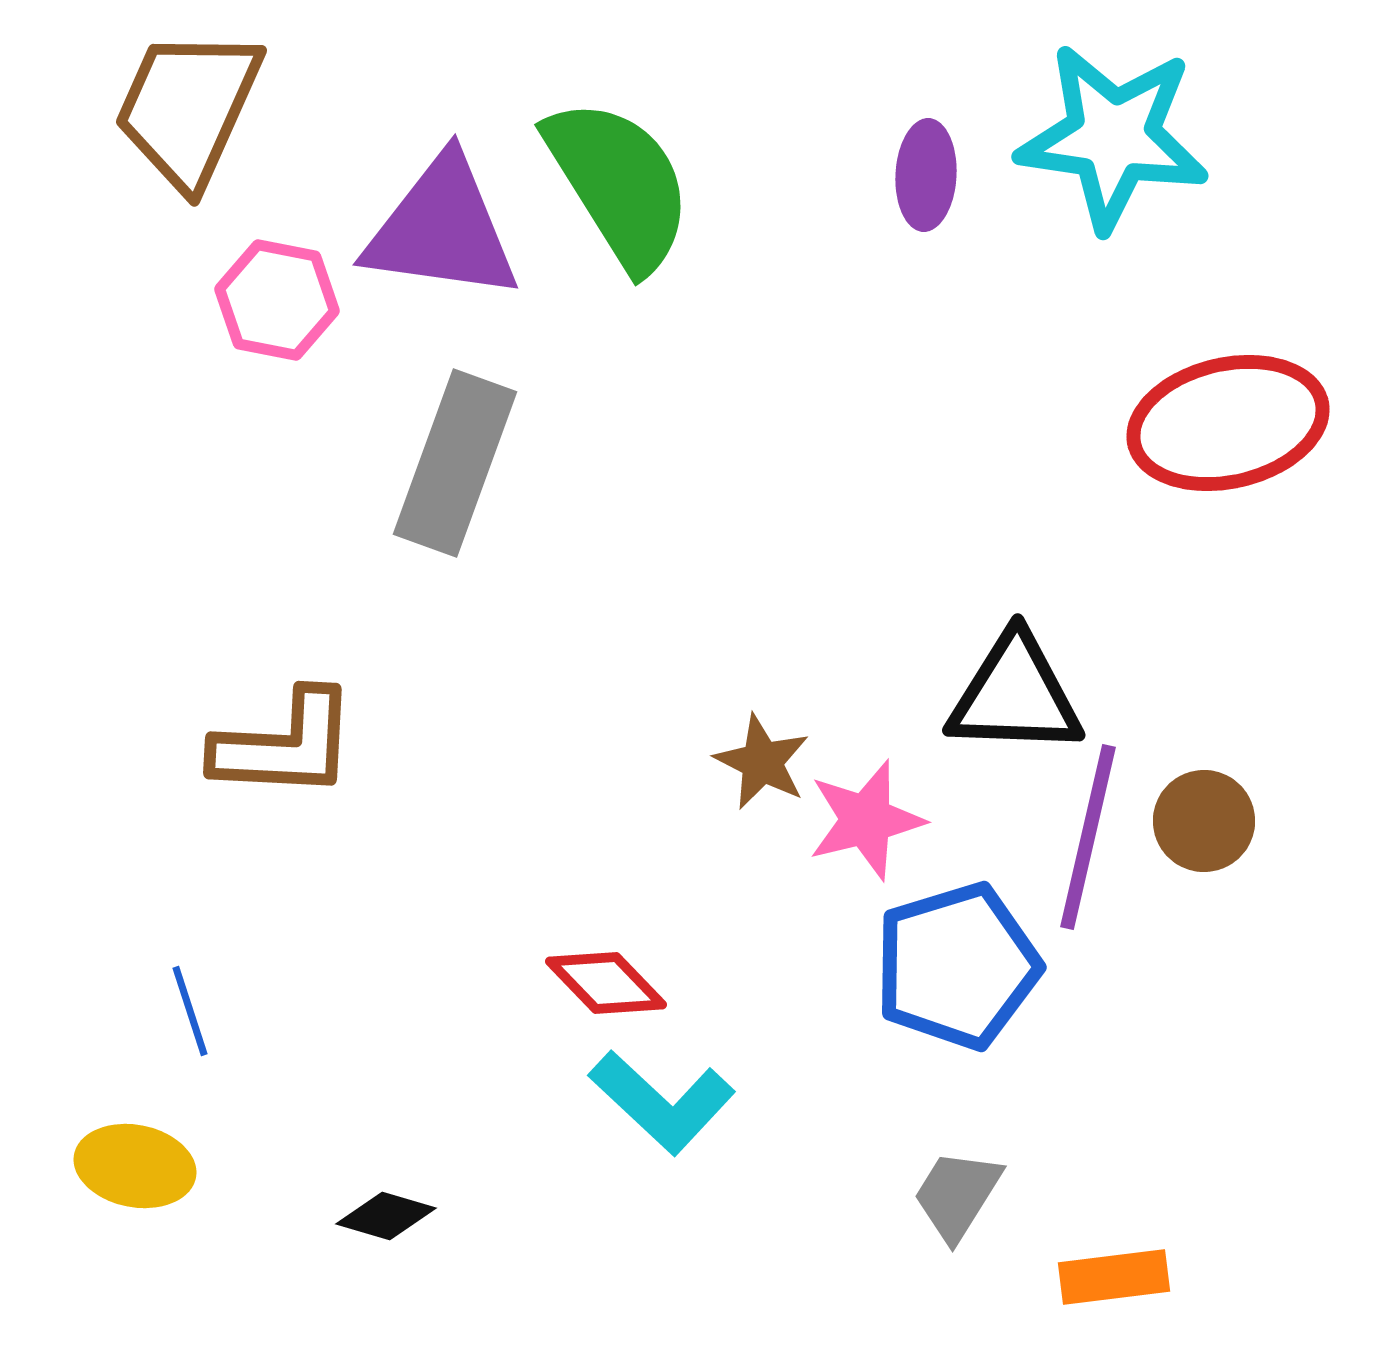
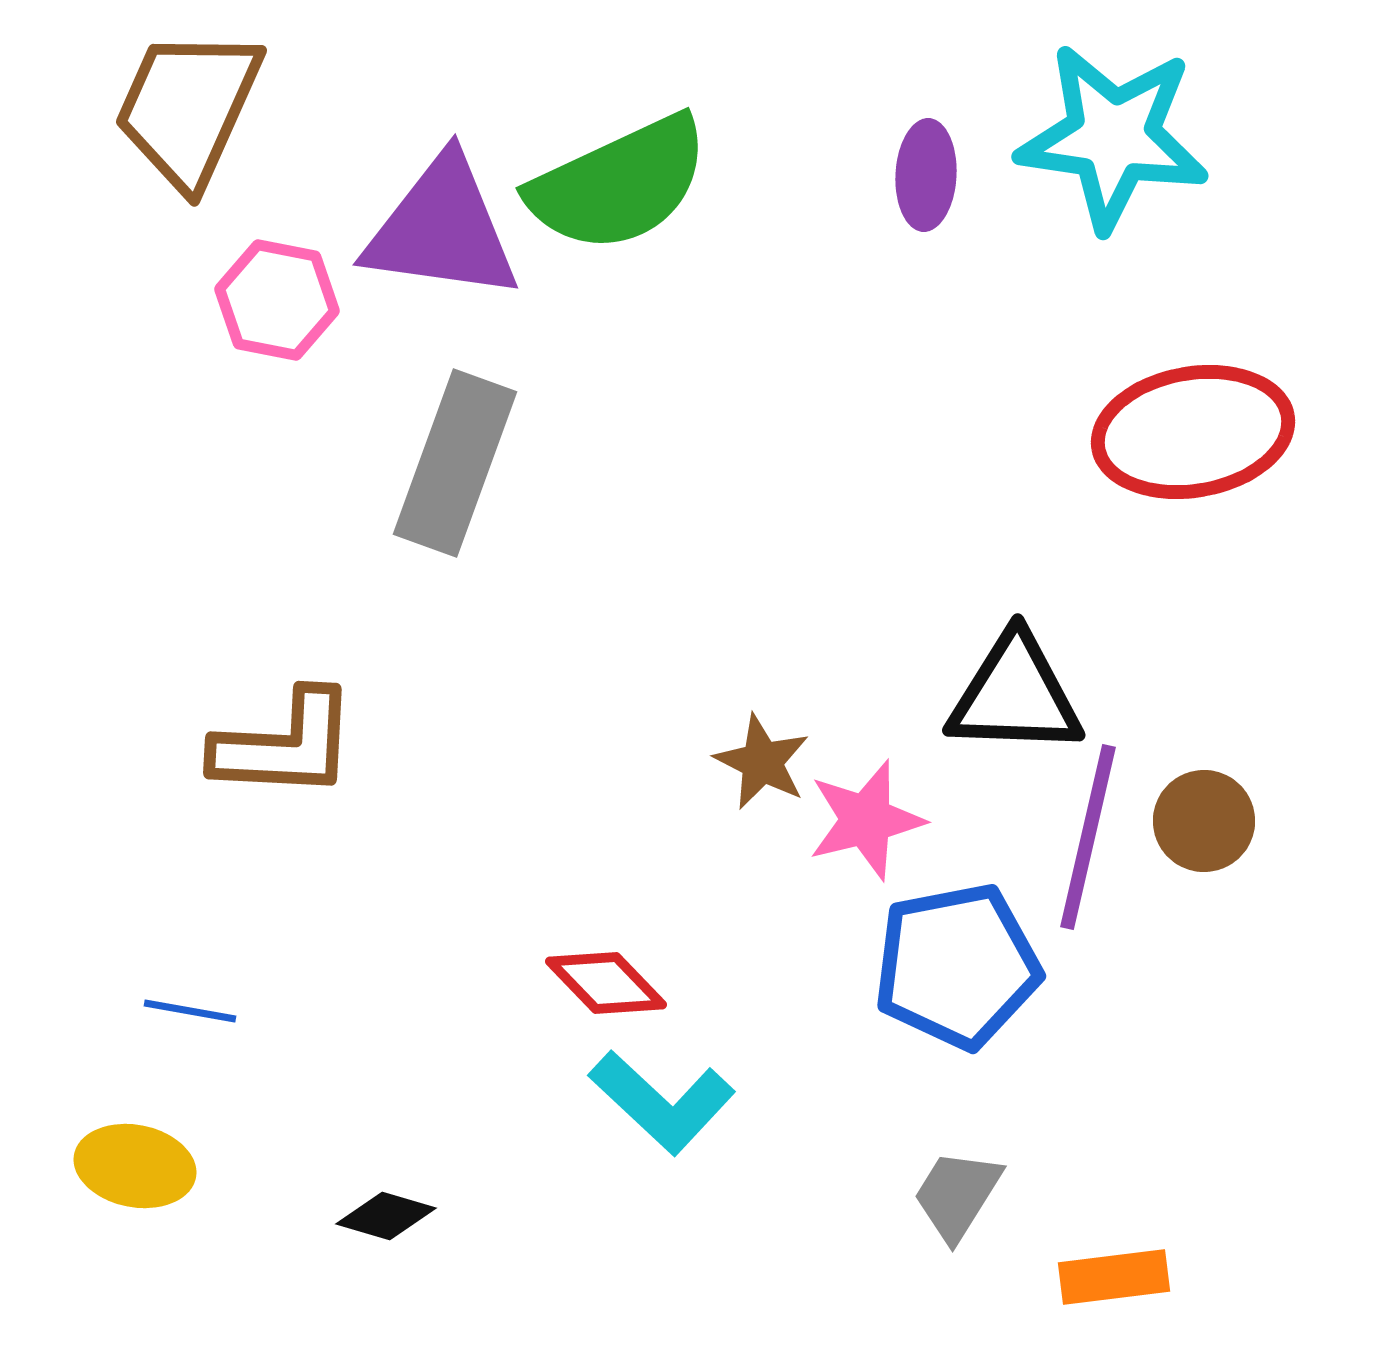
green semicircle: rotated 97 degrees clockwise
red ellipse: moved 35 px left, 9 px down; rotated 3 degrees clockwise
blue pentagon: rotated 6 degrees clockwise
blue line: rotated 62 degrees counterclockwise
